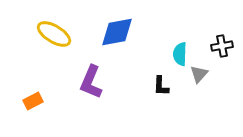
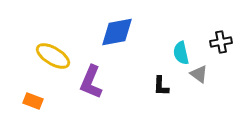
yellow ellipse: moved 1 px left, 22 px down
black cross: moved 1 px left, 4 px up
cyan semicircle: moved 1 px right, 1 px up; rotated 15 degrees counterclockwise
gray triangle: rotated 36 degrees counterclockwise
orange rectangle: rotated 48 degrees clockwise
